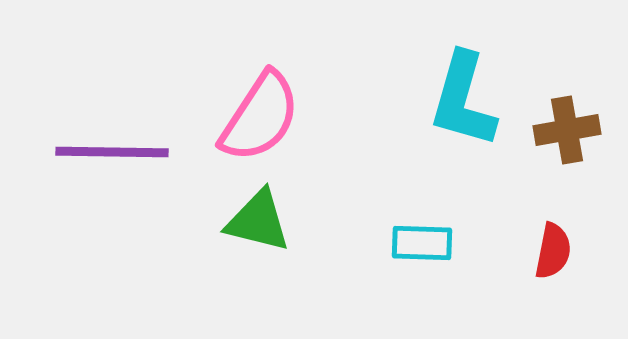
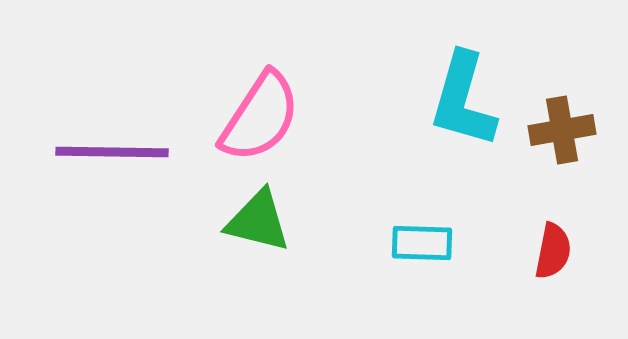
brown cross: moved 5 px left
